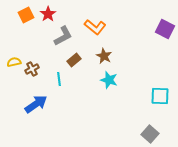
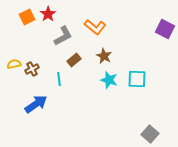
orange square: moved 1 px right, 2 px down
yellow semicircle: moved 2 px down
cyan square: moved 23 px left, 17 px up
